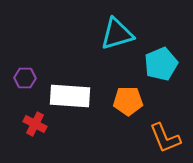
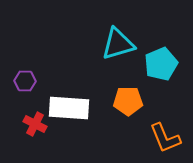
cyan triangle: moved 1 px right, 10 px down
purple hexagon: moved 3 px down
white rectangle: moved 1 px left, 12 px down
